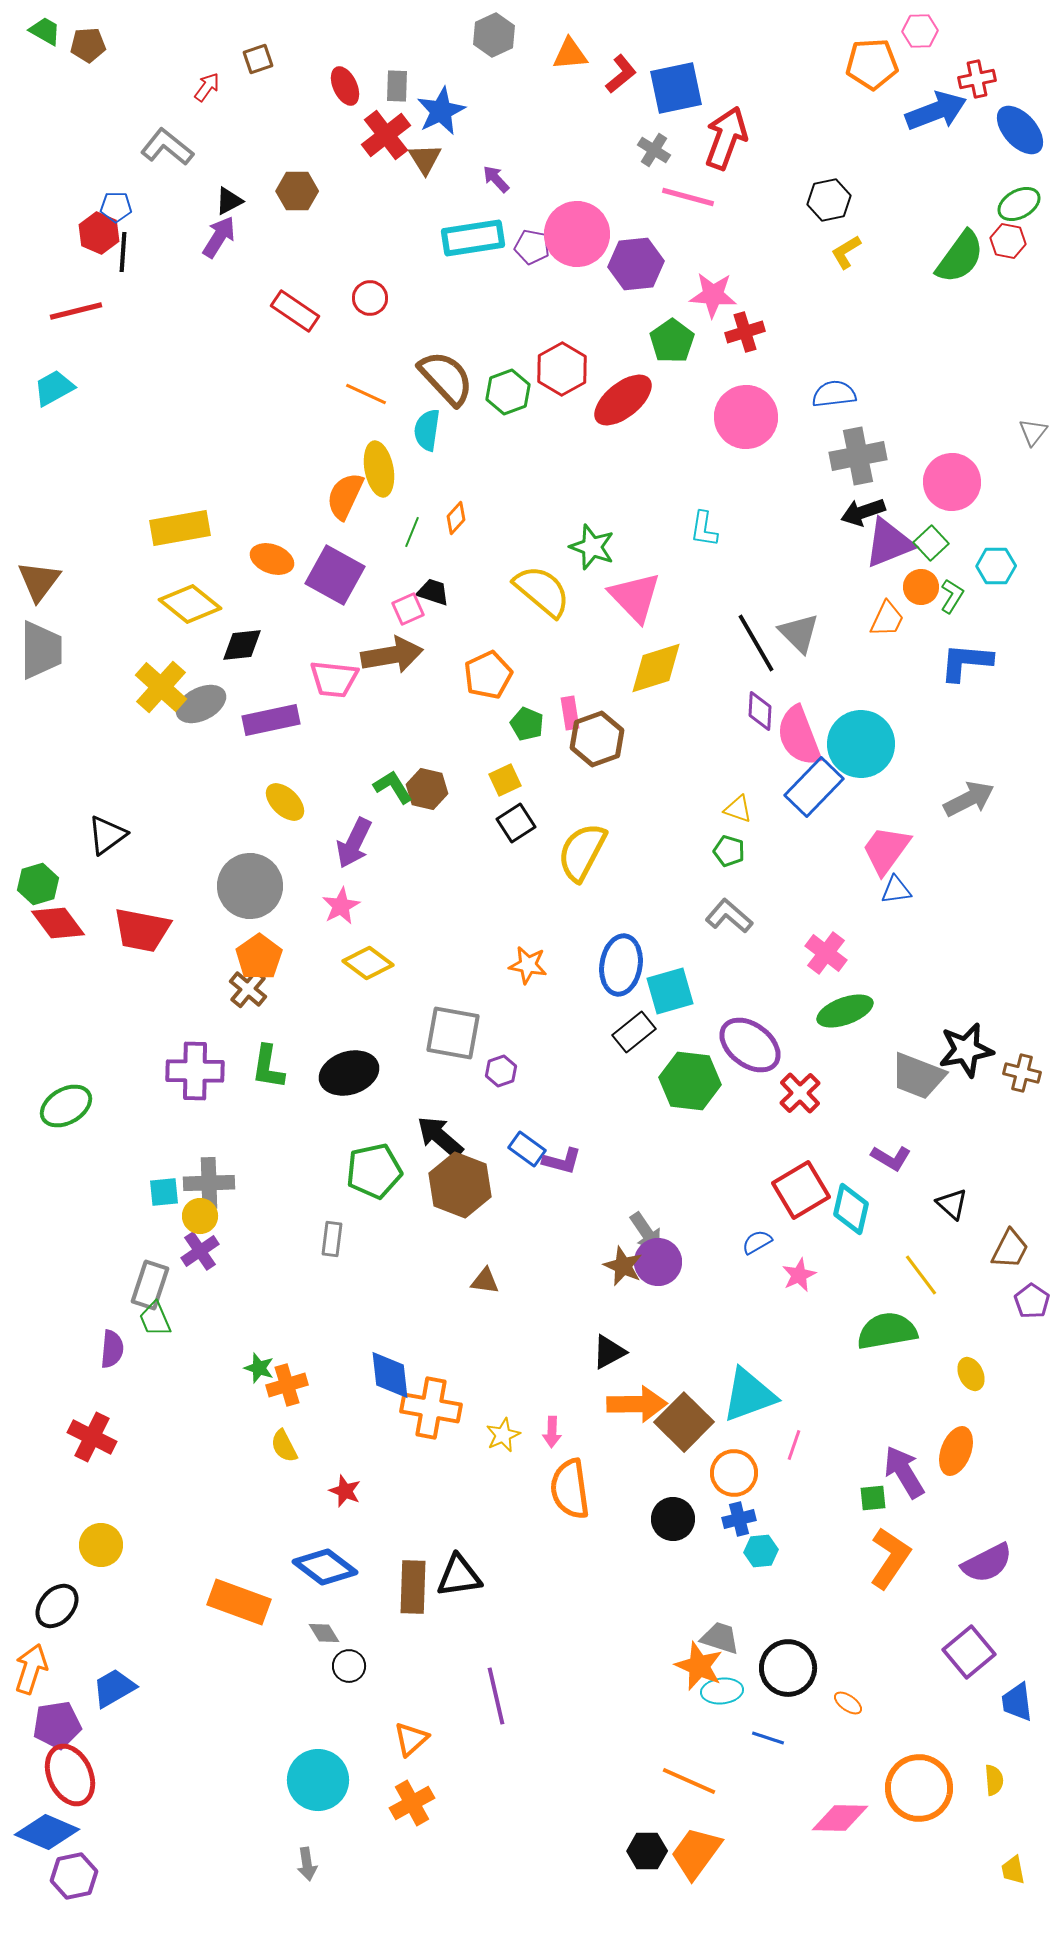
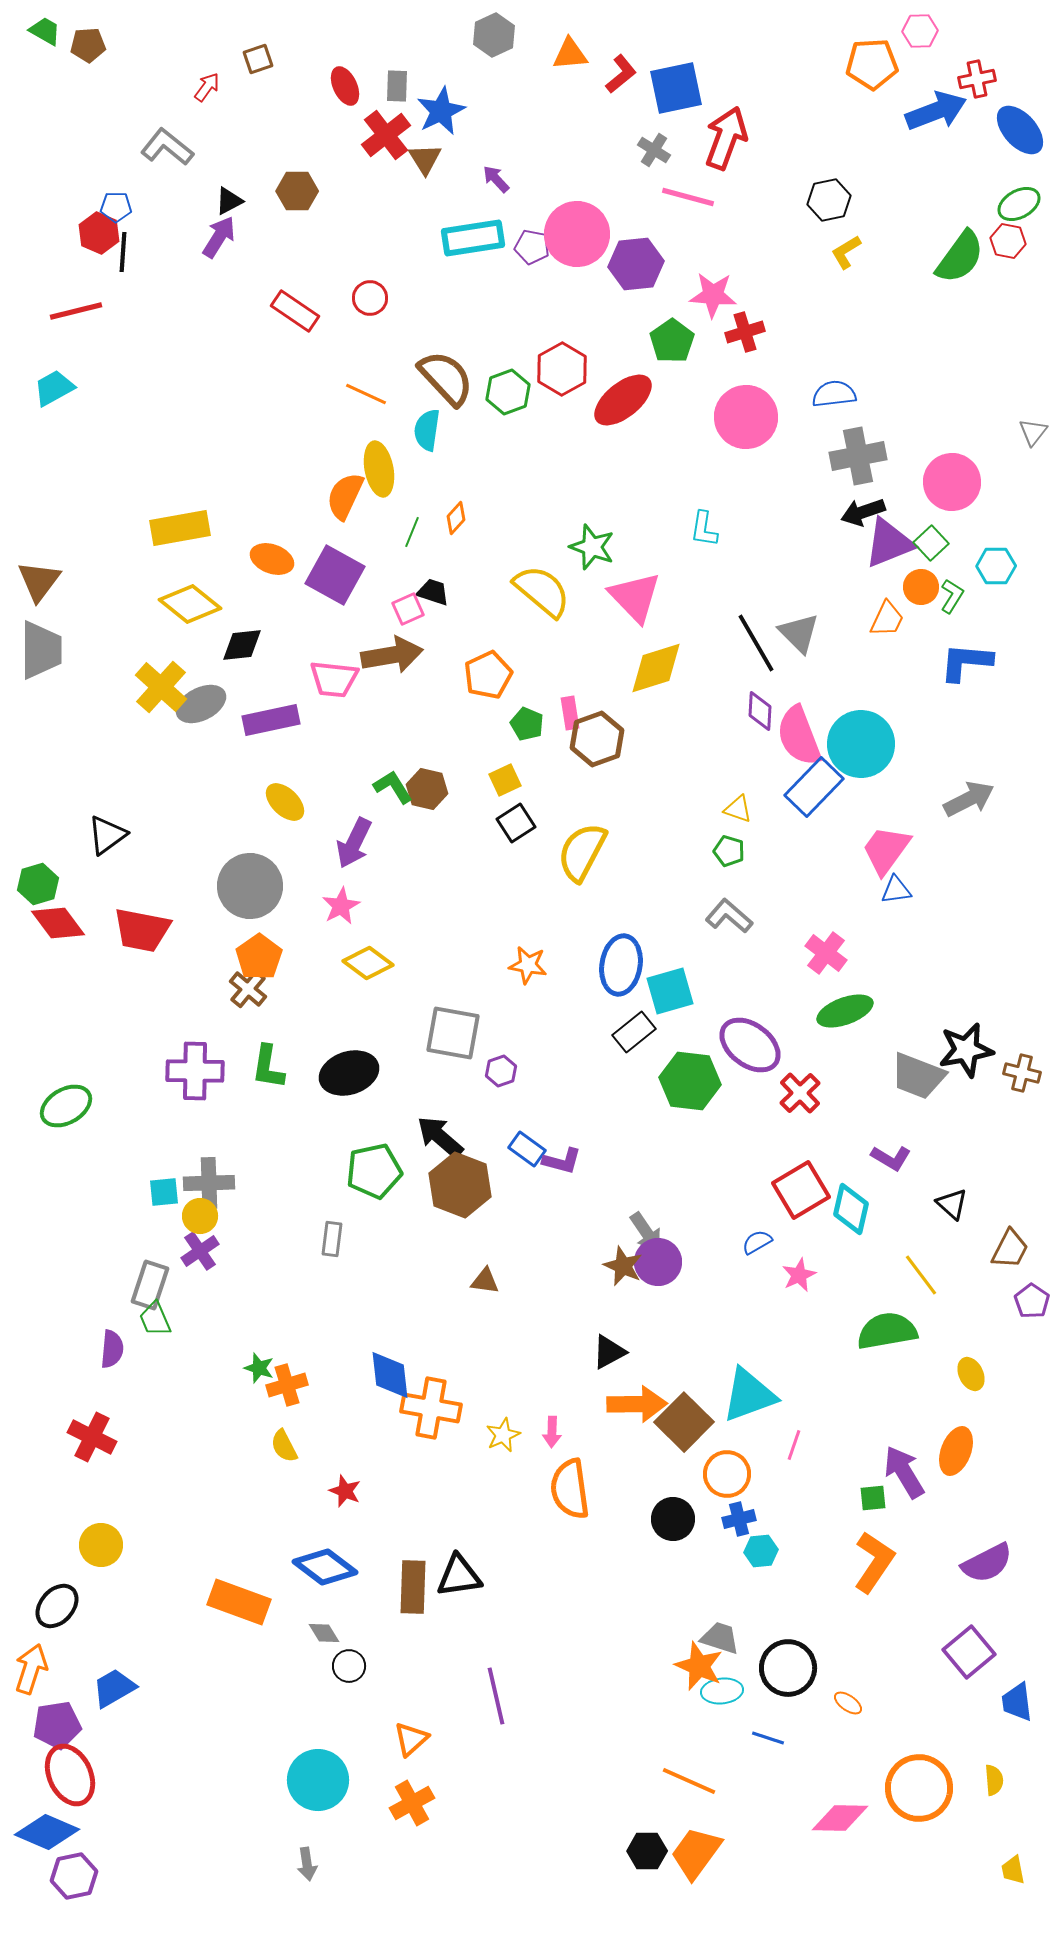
orange circle at (734, 1473): moved 7 px left, 1 px down
orange L-shape at (890, 1558): moved 16 px left, 4 px down
